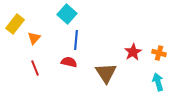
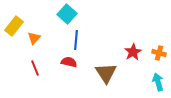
yellow rectangle: moved 1 px left, 2 px down
